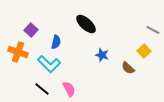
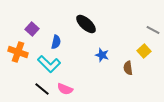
purple square: moved 1 px right, 1 px up
brown semicircle: rotated 40 degrees clockwise
pink semicircle: moved 4 px left; rotated 140 degrees clockwise
